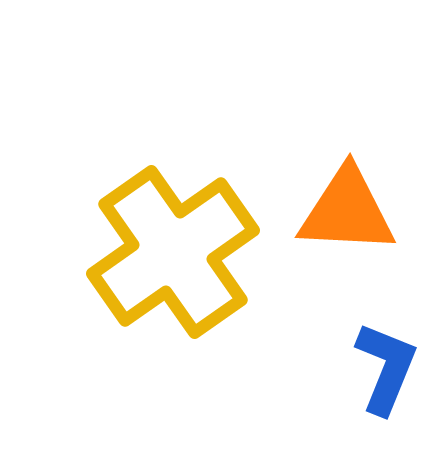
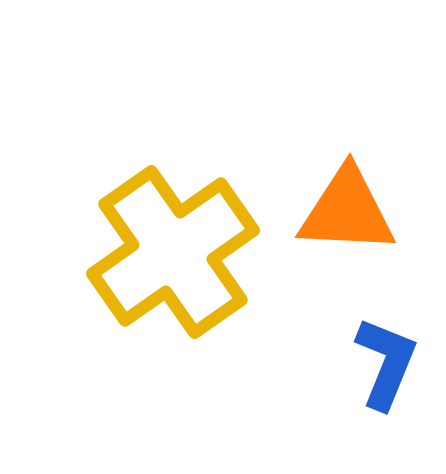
blue L-shape: moved 5 px up
